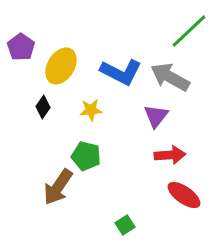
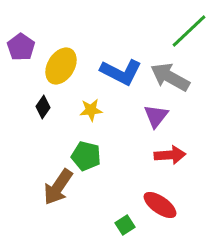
red ellipse: moved 24 px left, 10 px down
